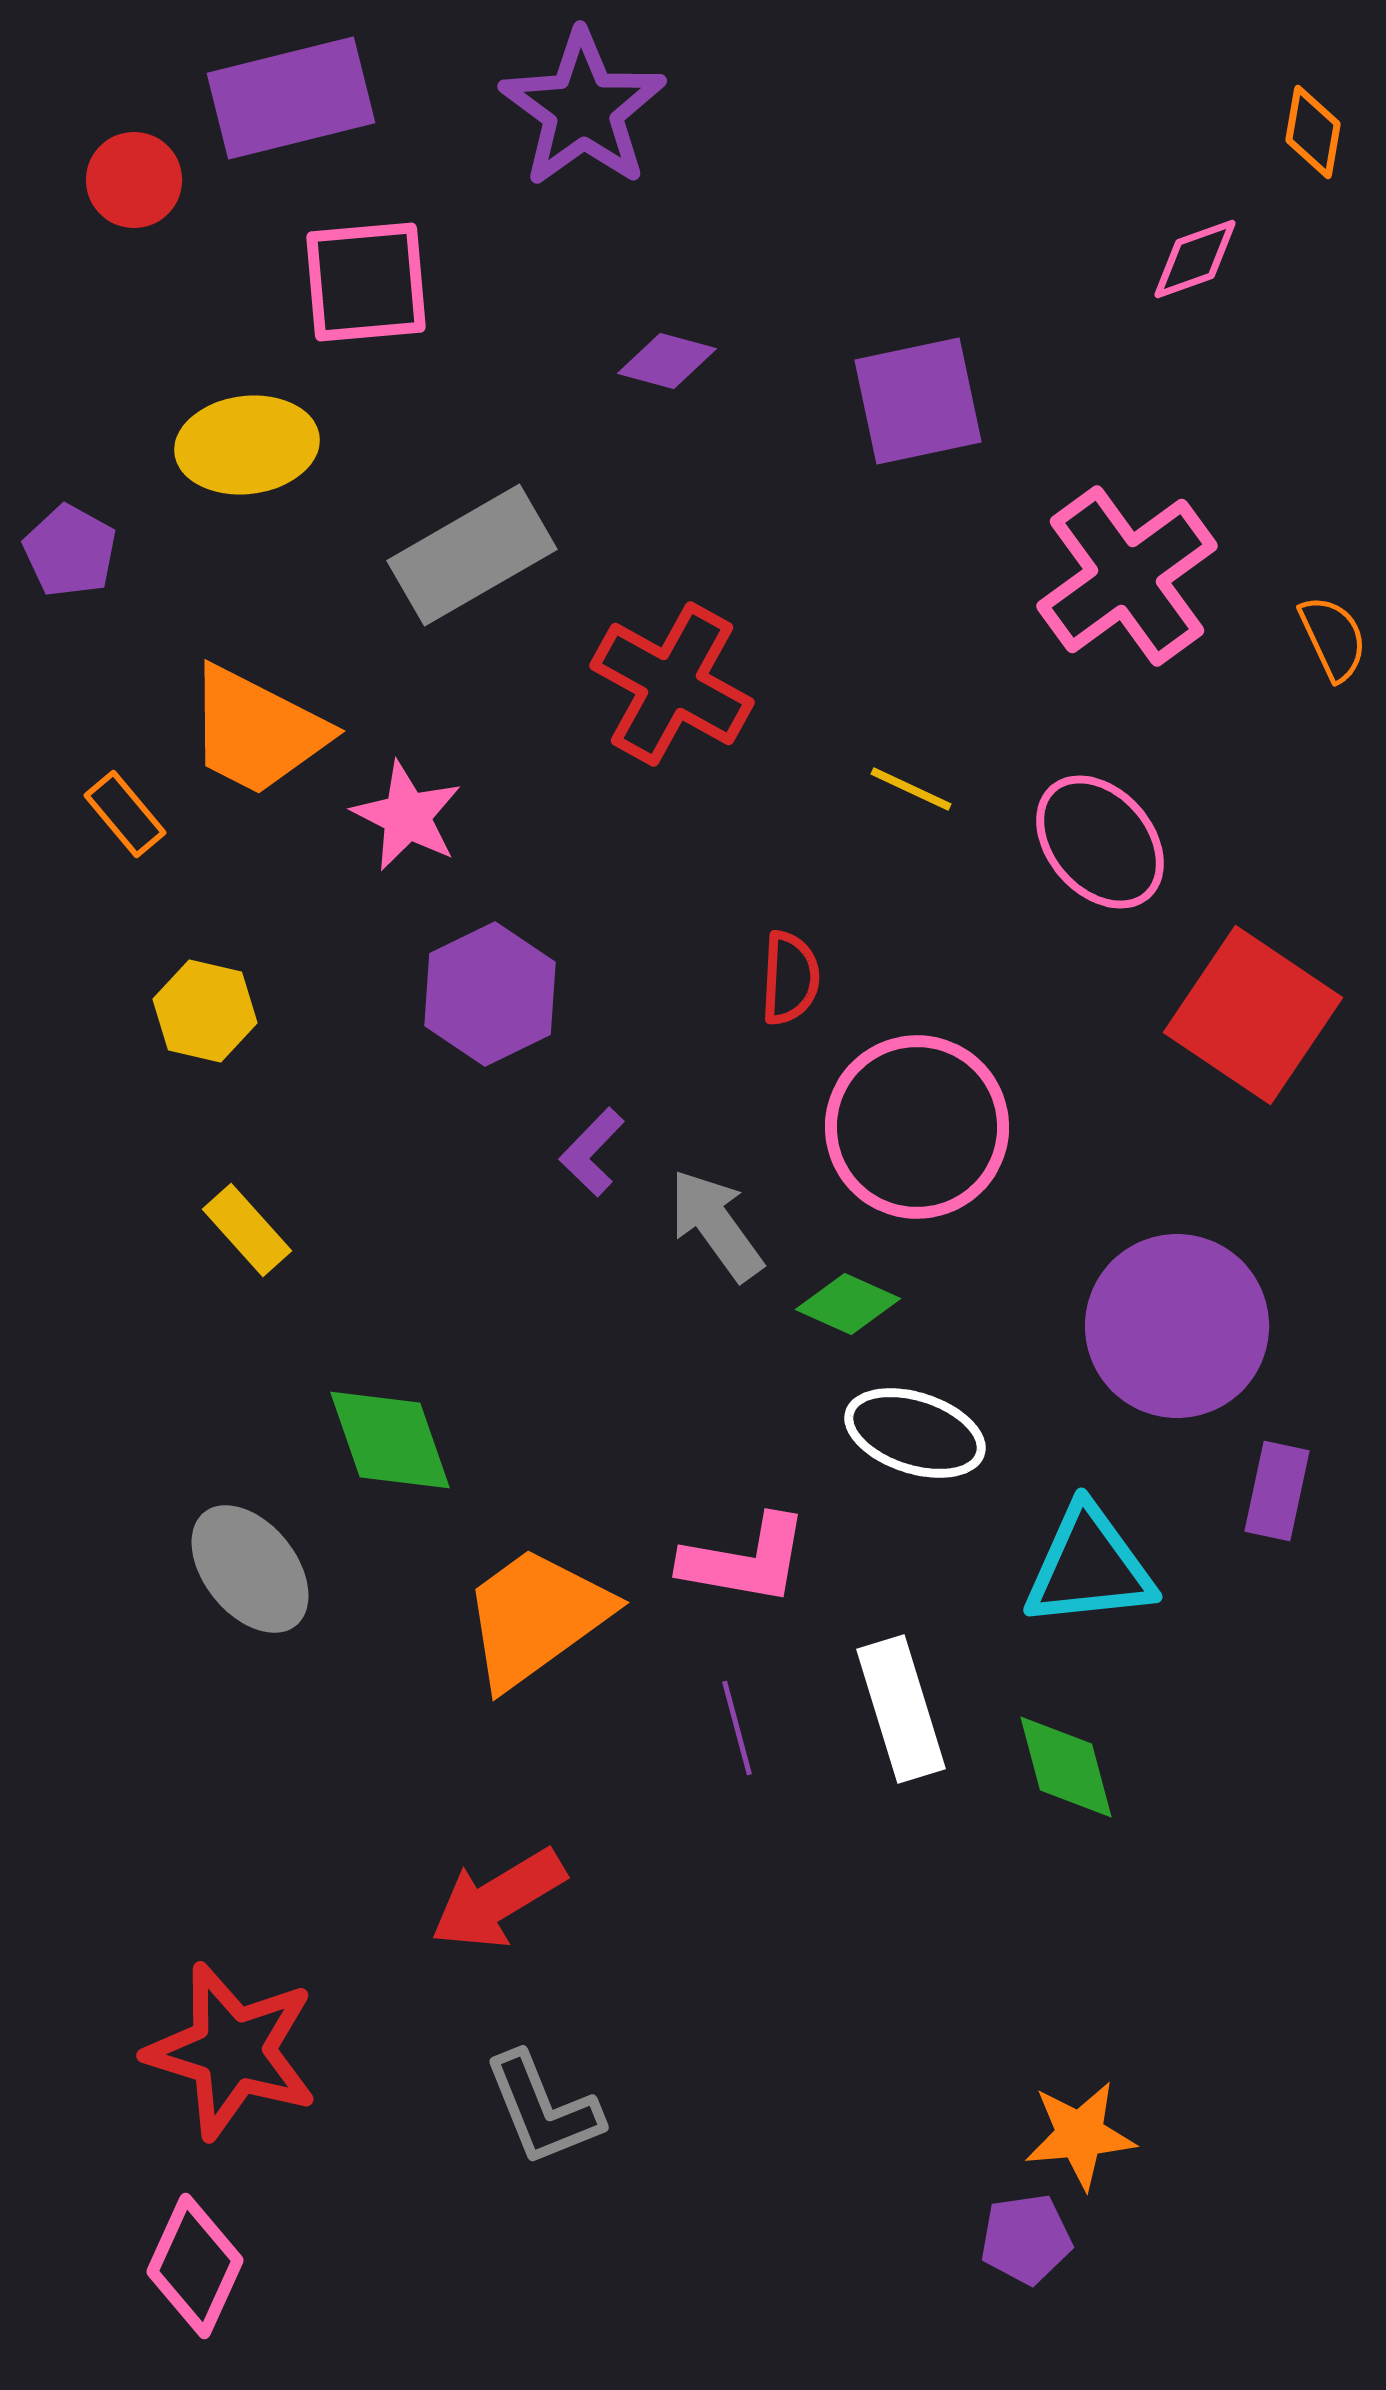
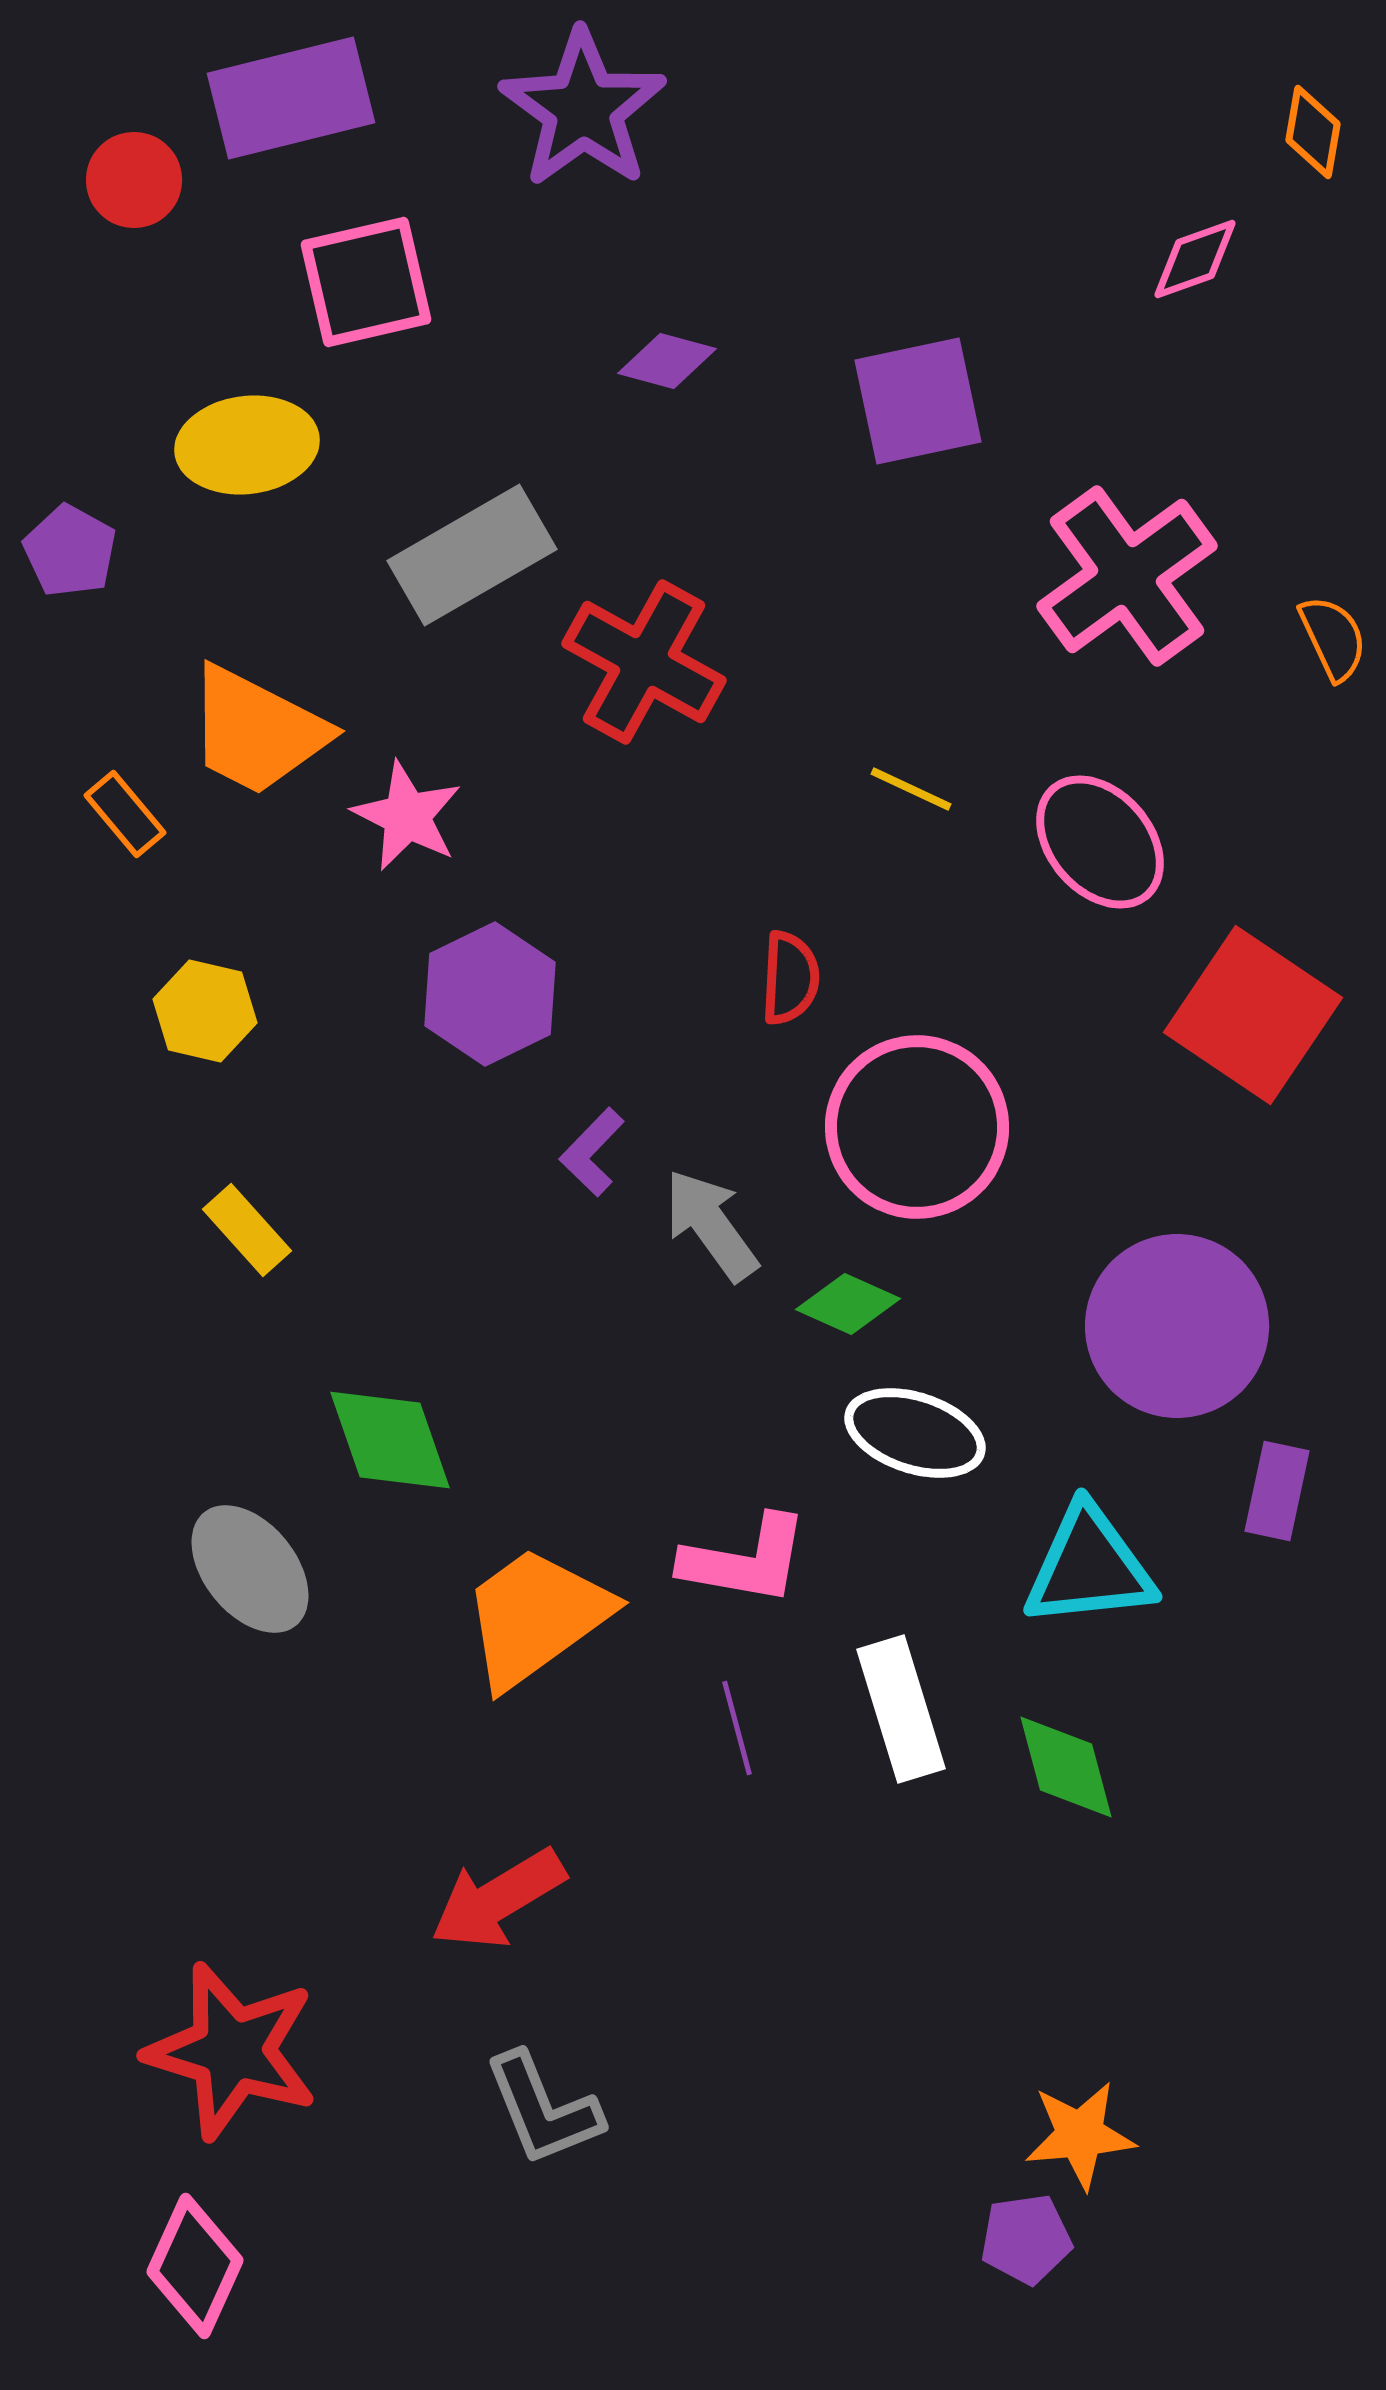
pink square at (366, 282): rotated 8 degrees counterclockwise
red cross at (672, 684): moved 28 px left, 22 px up
gray arrow at (716, 1225): moved 5 px left
